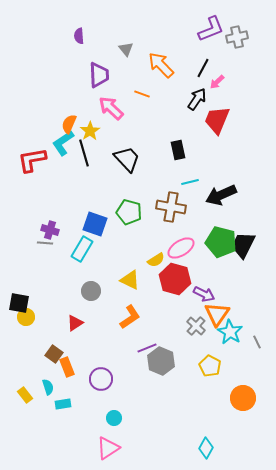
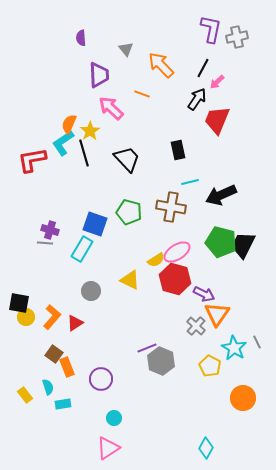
purple L-shape at (211, 29): rotated 56 degrees counterclockwise
purple semicircle at (79, 36): moved 2 px right, 2 px down
pink ellipse at (181, 248): moved 4 px left, 4 px down
orange L-shape at (130, 317): moved 78 px left; rotated 15 degrees counterclockwise
cyan star at (230, 332): moved 4 px right, 16 px down
